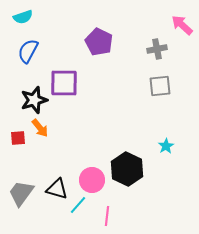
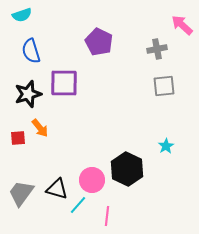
cyan semicircle: moved 1 px left, 2 px up
blue semicircle: moved 3 px right; rotated 45 degrees counterclockwise
gray square: moved 4 px right
black star: moved 6 px left, 6 px up
